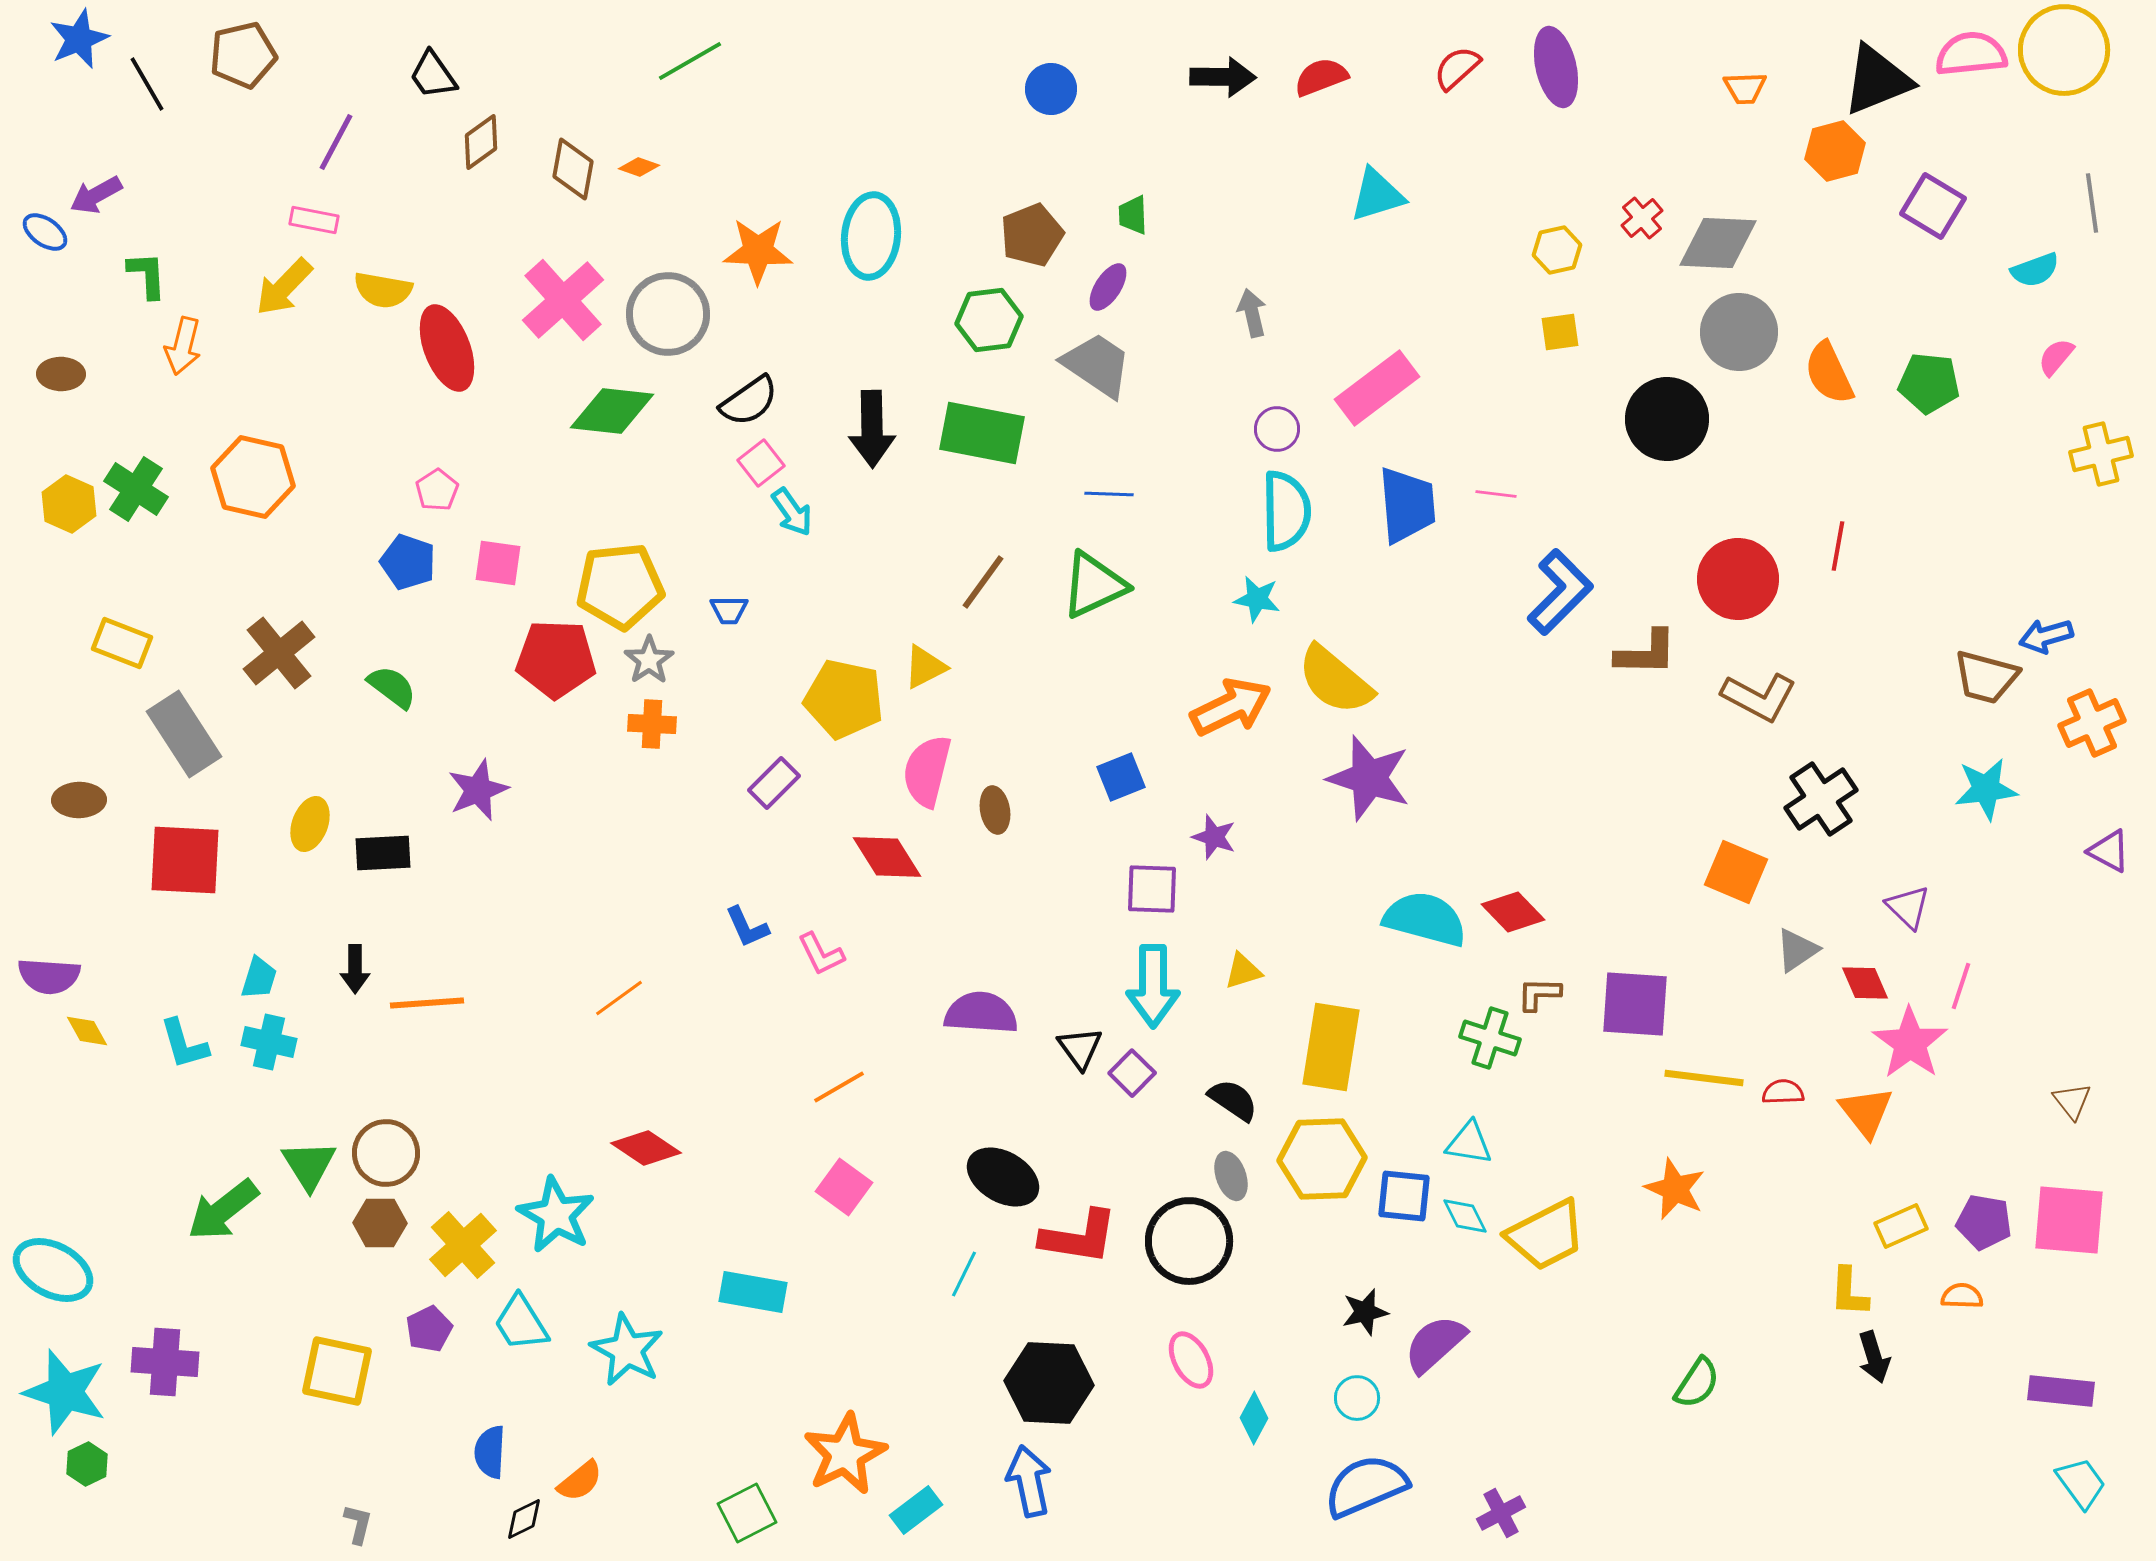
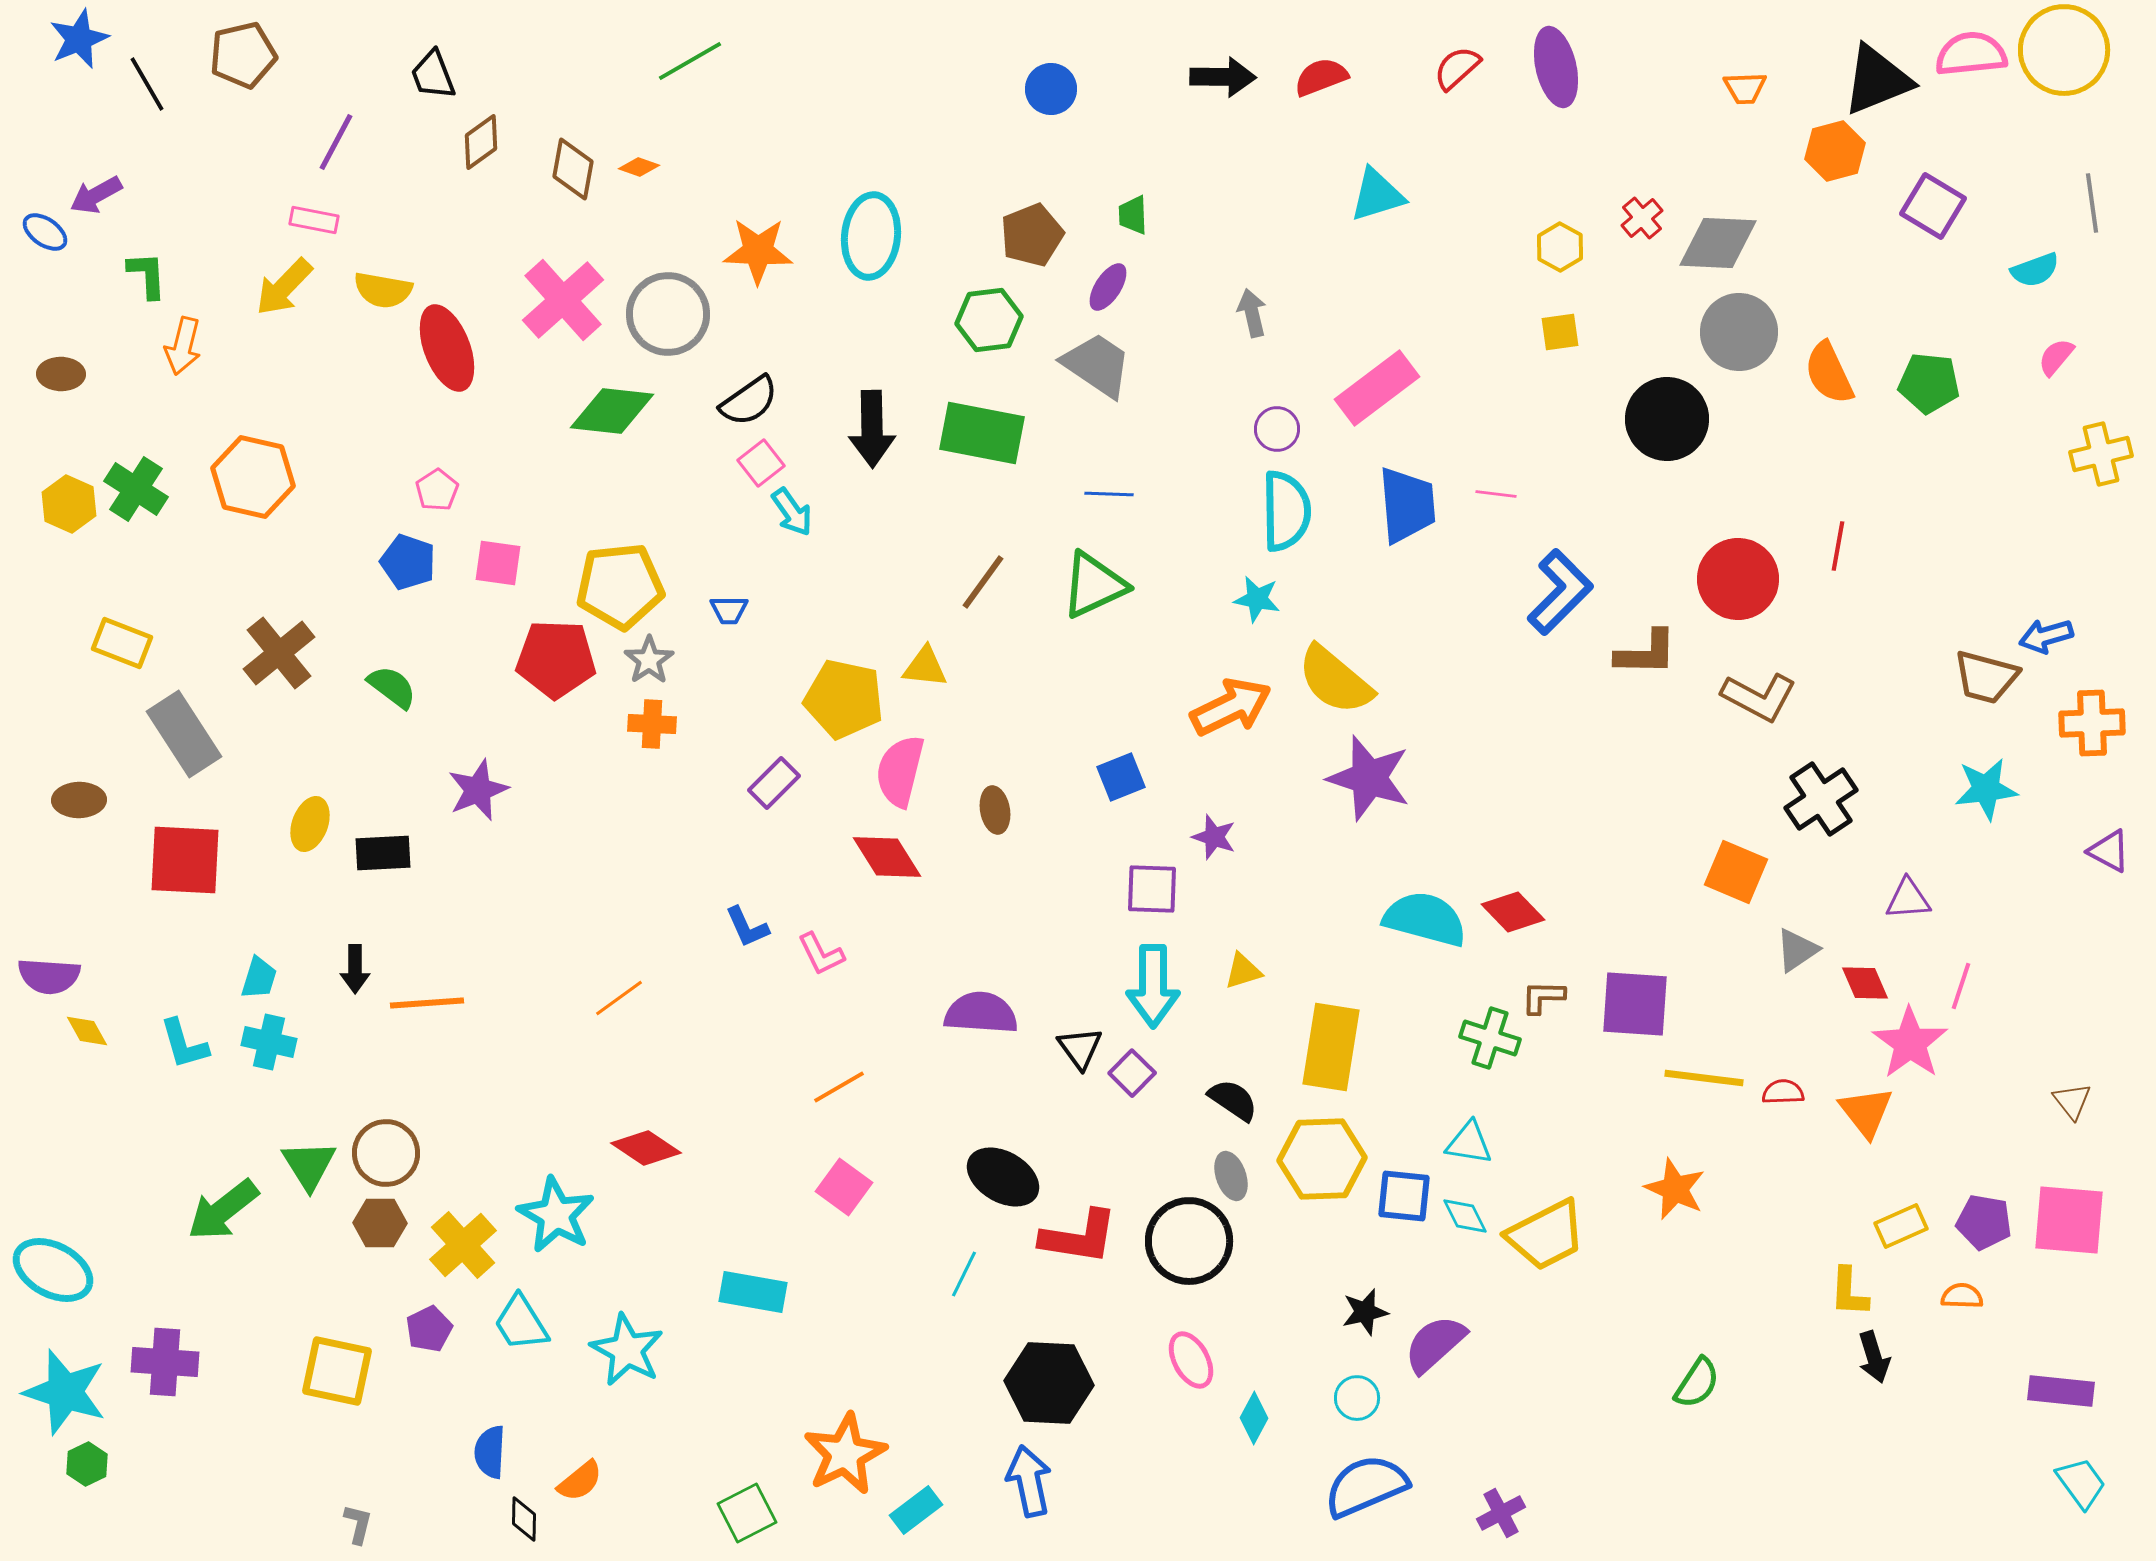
black trapezoid at (433, 75): rotated 14 degrees clockwise
yellow hexagon at (1557, 250): moved 3 px right, 3 px up; rotated 18 degrees counterclockwise
yellow triangle at (925, 667): rotated 33 degrees clockwise
orange cross at (2092, 723): rotated 22 degrees clockwise
pink semicircle at (927, 771): moved 27 px left
purple triangle at (1908, 907): moved 8 px up; rotated 48 degrees counterclockwise
brown L-shape at (1539, 994): moved 4 px right, 3 px down
black diamond at (524, 1519): rotated 63 degrees counterclockwise
